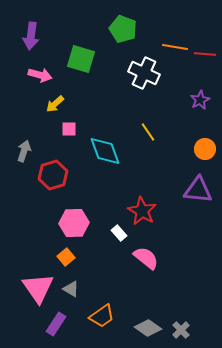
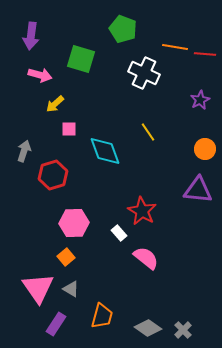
orange trapezoid: rotated 40 degrees counterclockwise
gray cross: moved 2 px right
